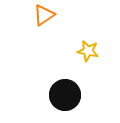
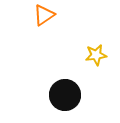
yellow star: moved 8 px right, 4 px down; rotated 20 degrees counterclockwise
